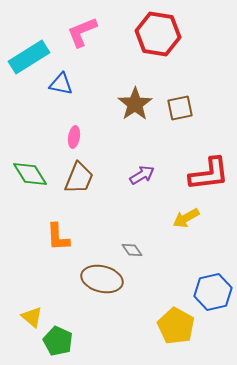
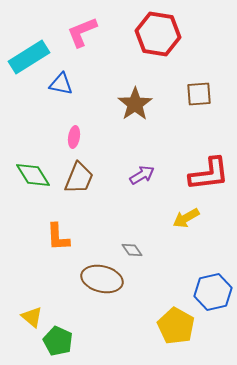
brown square: moved 19 px right, 14 px up; rotated 8 degrees clockwise
green diamond: moved 3 px right, 1 px down
